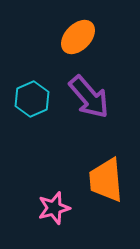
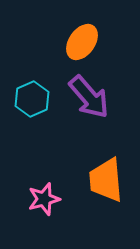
orange ellipse: moved 4 px right, 5 px down; rotated 9 degrees counterclockwise
pink star: moved 10 px left, 9 px up
